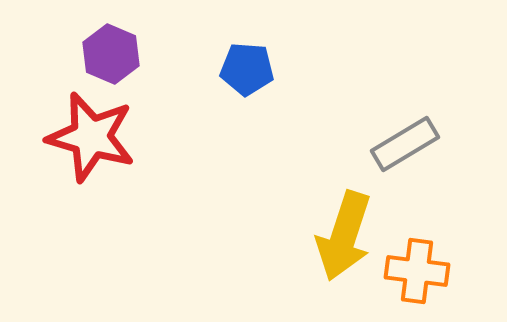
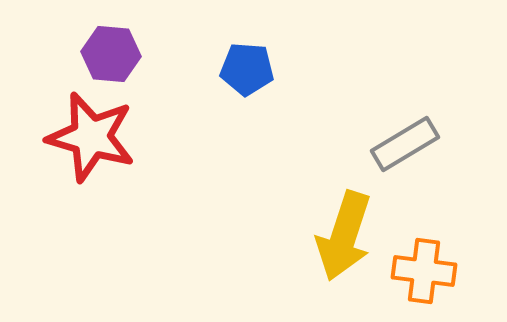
purple hexagon: rotated 18 degrees counterclockwise
orange cross: moved 7 px right
